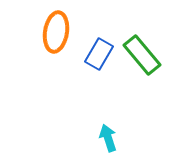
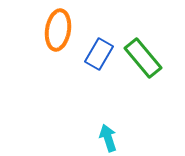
orange ellipse: moved 2 px right, 2 px up
green rectangle: moved 1 px right, 3 px down
